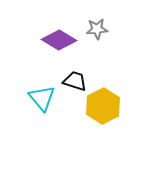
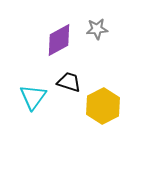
purple diamond: rotated 60 degrees counterclockwise
black trapezoid: moved 6 px left, 1 px down
cyan triangle: moved 9 px left, 1 px up; rotated 16 degrees clockwise
